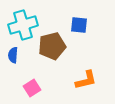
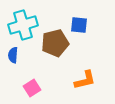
brown pentagon: moved 3 px right, 3 px up
orange L-shape: moved 1 px left
